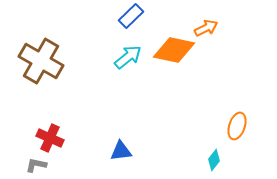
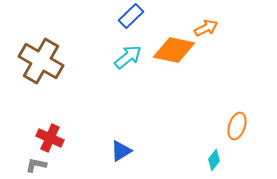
blue triangle: rotated 25 degrees counterclockwise
